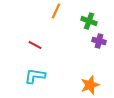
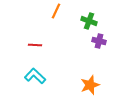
red line: rotated 24 degrees counterclockwise
cyan L-shape: rotated 35 degrees clockwise
